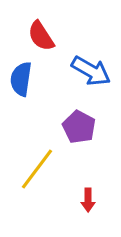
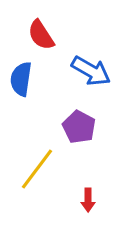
red semicircle: moved 1 px up
